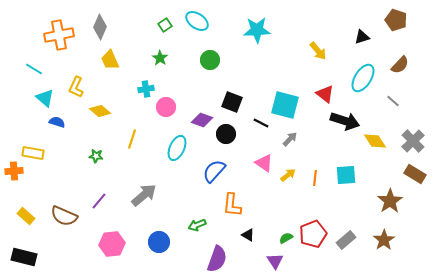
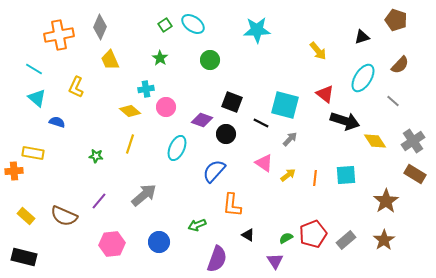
cyan ellipse at (197, 21): moved 4 px left, 3 px down
cyan triangle at (45, 98): moved 8 px left
yellow diamond at (100, 111): moved 30 px right
yellow line at (132, 139): moved 2 px left, 5 px down
gray cross at (413, 141): rotated 10 degrees clockwise
brown star at (390, 201): moved 4 px left
